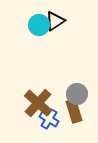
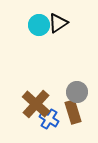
black triangle: moved 3 px right, 2 px down
gray circle: moved 2 px up
brown cross: moved 2 px left, 1 px down
brown rectangle: moved 1 px left, 1 px down
